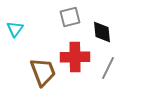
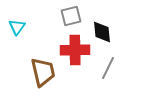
gray square: moved 1 px right, 1 px up
cyan triangle: moved 2 px right, 2 px up
red cross: moved 7 px up
brown trapezoid: rotated 8 degrees clockwise
